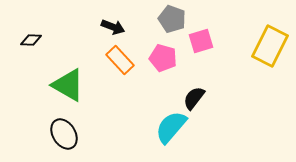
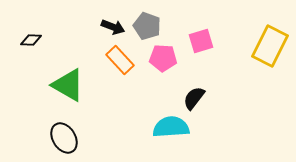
gray pentagon: moved 25 px left, 7 px down
pink pentagon: rotated 12 degrees counterclockwise
cyan semicircle: rotated 45 degrees clockwise
black ellipse: moved 4 px down
